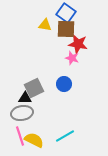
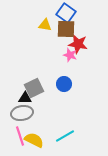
pink star: moved 2 px left, 3 px up
